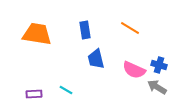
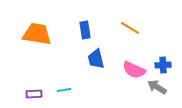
blue cross: moved 4 px right; rotated 21 degrees counterclockwise
cyan line: moved 2 px left; rotated 40 degrees counterclockwise
